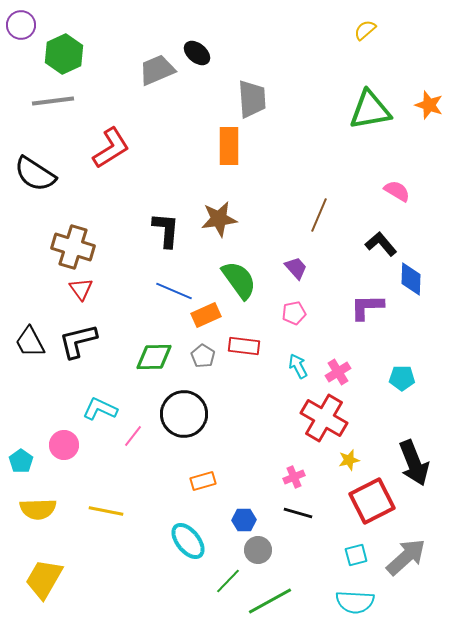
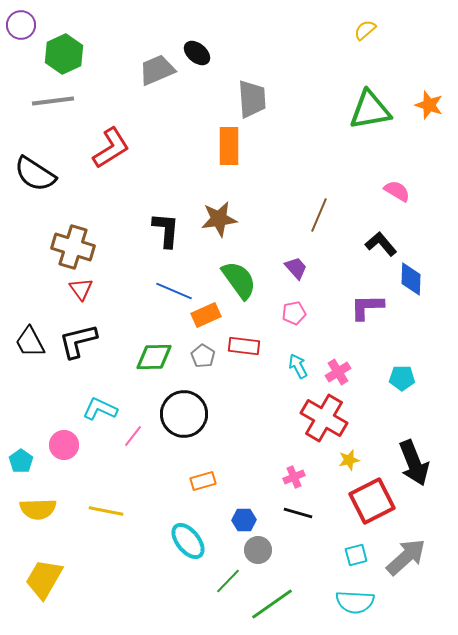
green line at (270, 601): moved 2 px right, 3 px down; rotated 6 degrees counterclockwise
